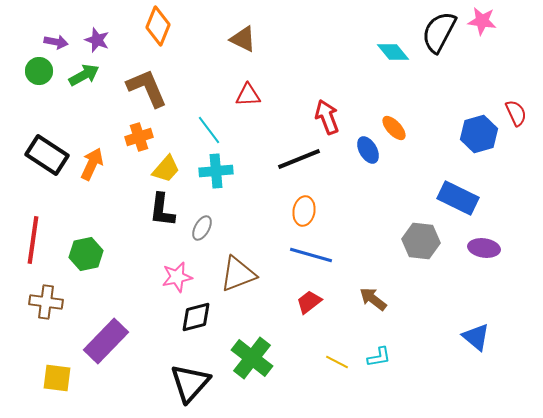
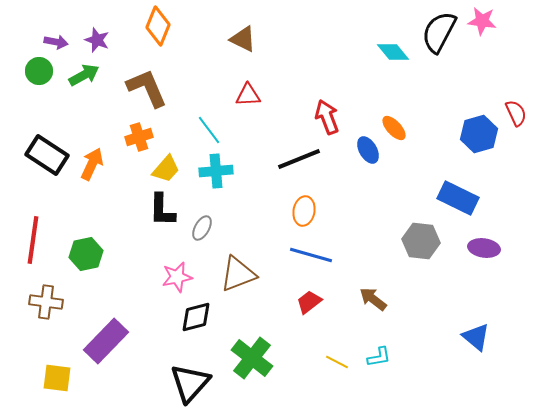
black L-shape at (162, 210): rotated 6 degrees counterclockwise
